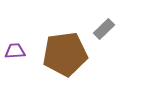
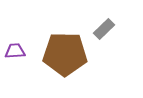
brown pentagon: rotated 9 degrees clockwise
